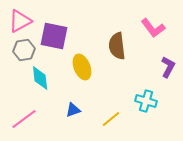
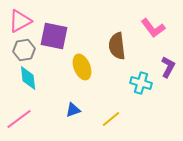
cyan diamond: moved 12 px left
cyan cross: moved 5 px left, 18 px up
pink line: moved 5 px left
